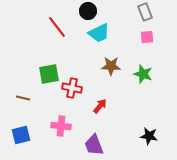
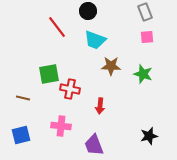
cyan trapezoid: moved 4 px left, 7 px down; rotated 45 degrees clockwise
red cross: moved 2 px left, 1 px down
red arrow: rotated 147 degrees clockwise
black star: rotated 24 degrees counterclockwise
